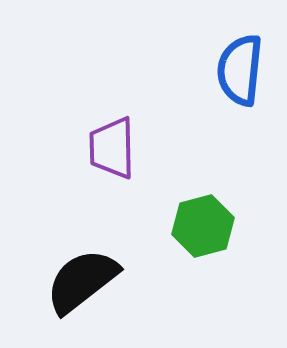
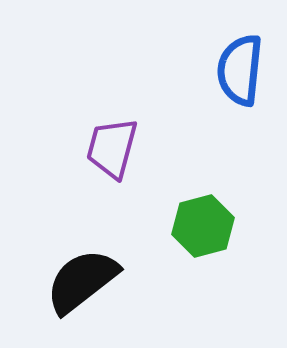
purple trapezoid: rotated 16 degrees clockwise
